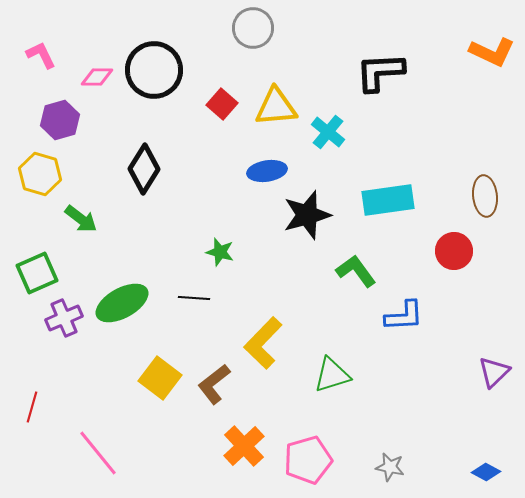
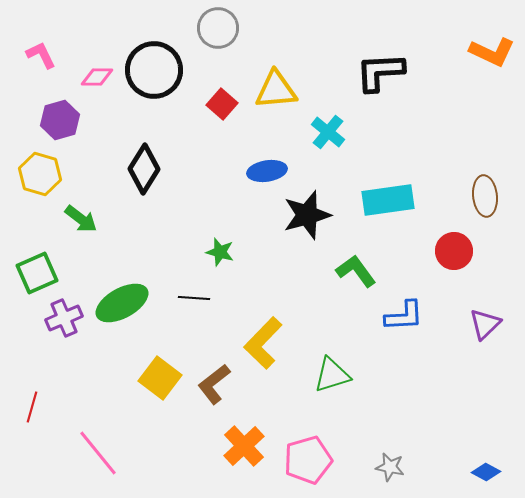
gray circle: moved 35 px left
yellow triangle: moved 17 px up
purple triangle: moved 9 px left, 48 px up
